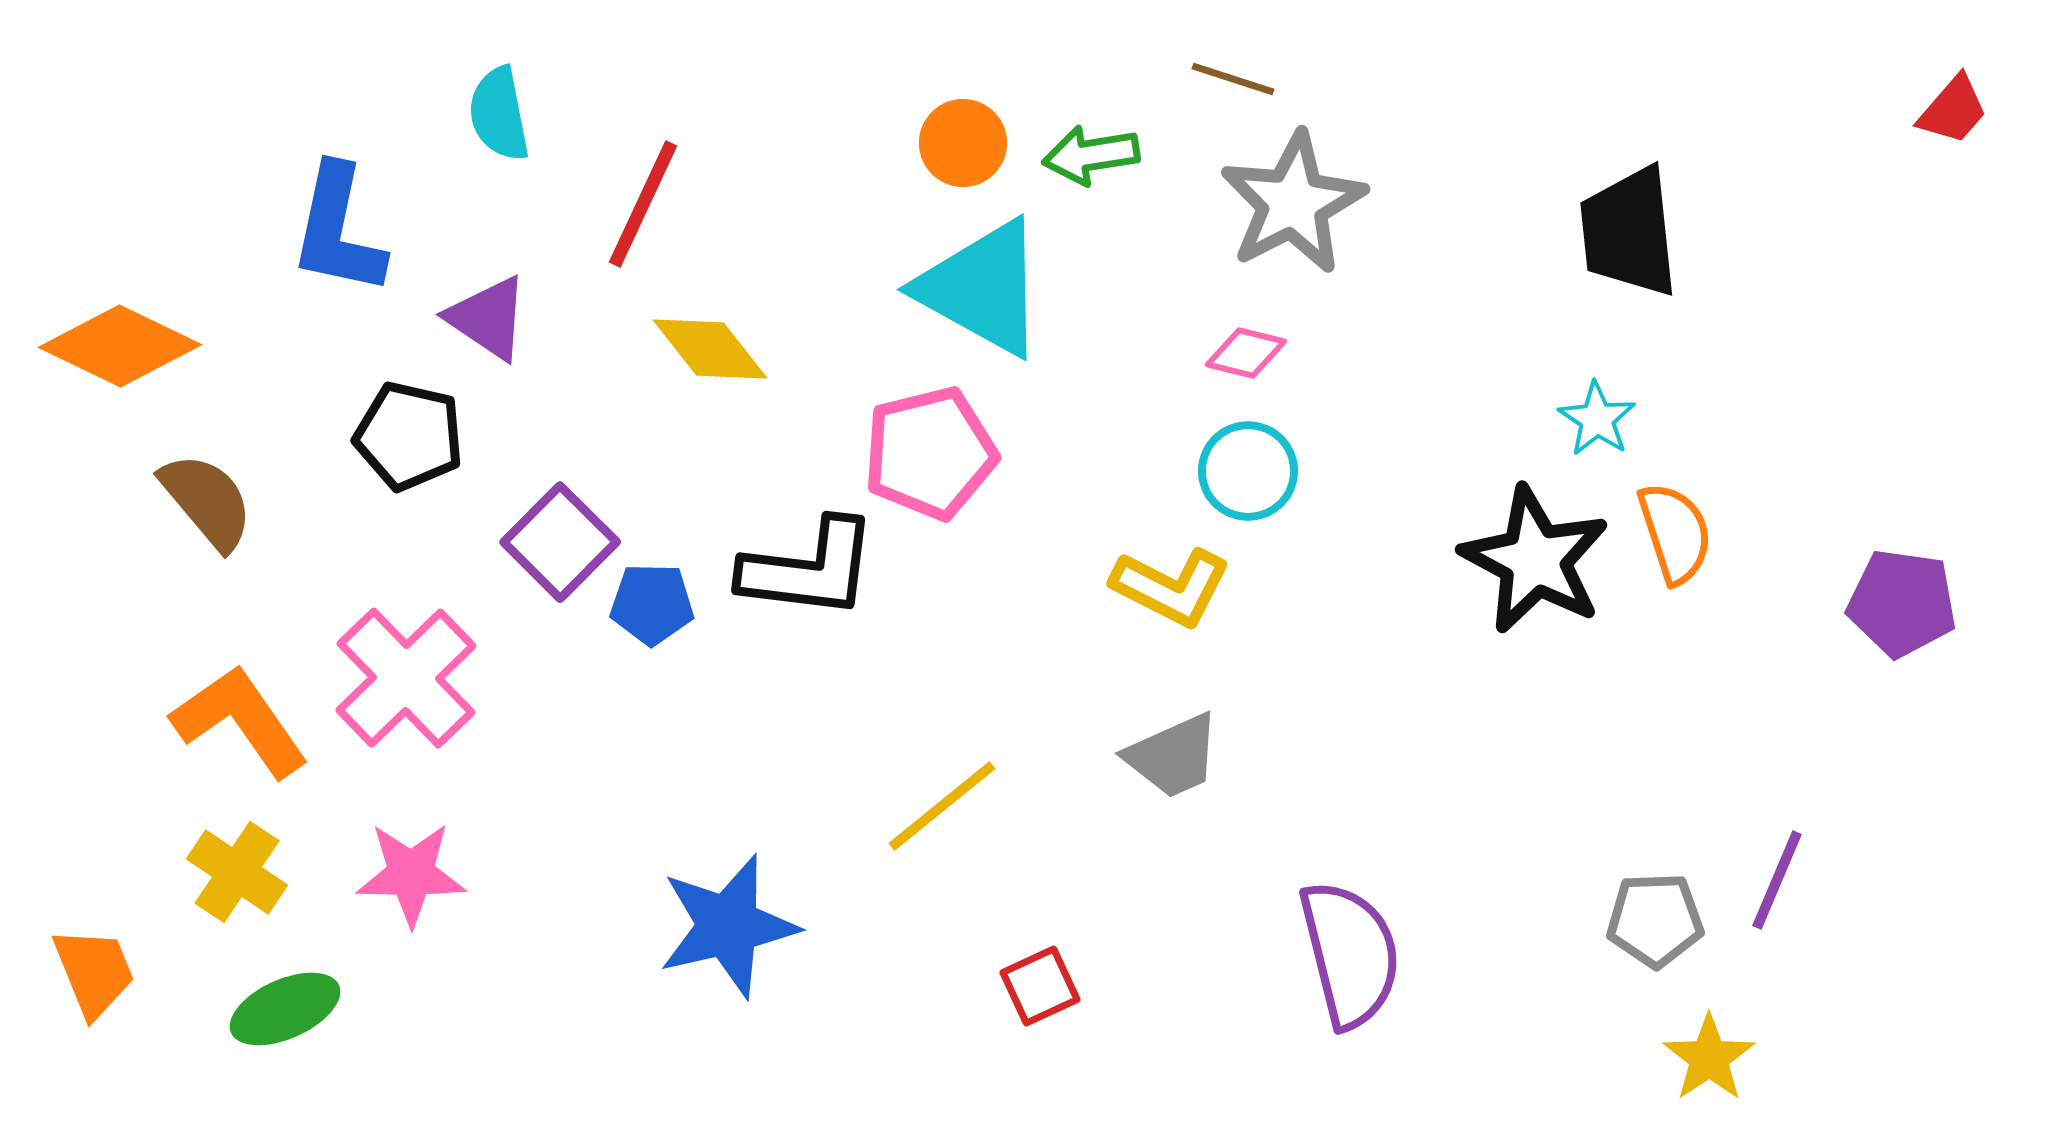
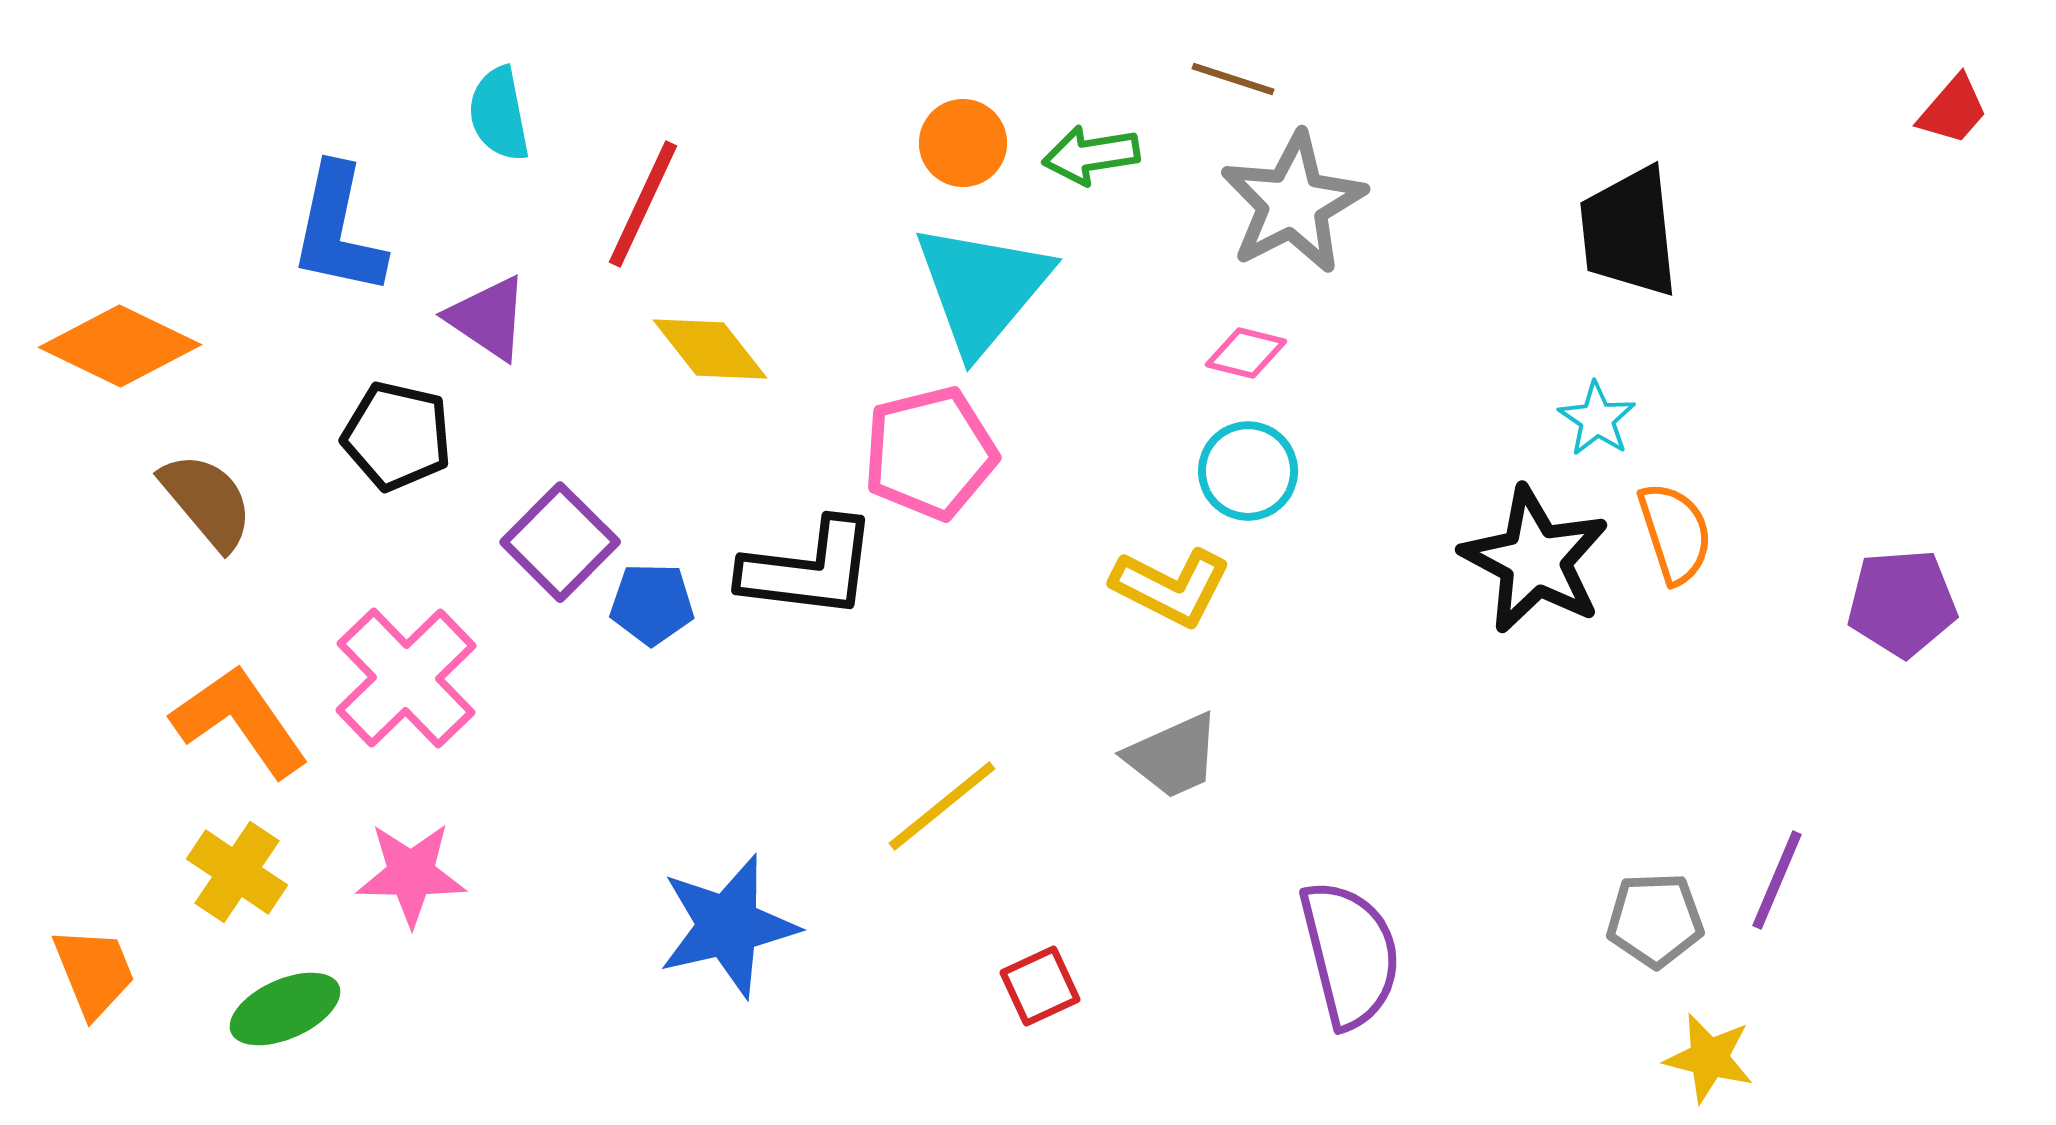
cyan triangle: rotated 41 degrees clockwise
black pentagon: moved 12 px left
purple pentagon: rotated 12 degrees counterclockwise
yellow star: rotated 24 degrees counterclockwise
